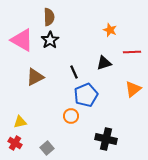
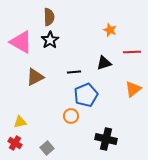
pink triangle: moved 1 px left, 2 px down
black line: rotated 72 degrees counterclockwise
